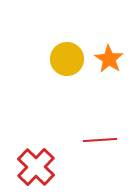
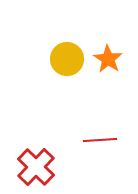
orange star: moved 1 px left
